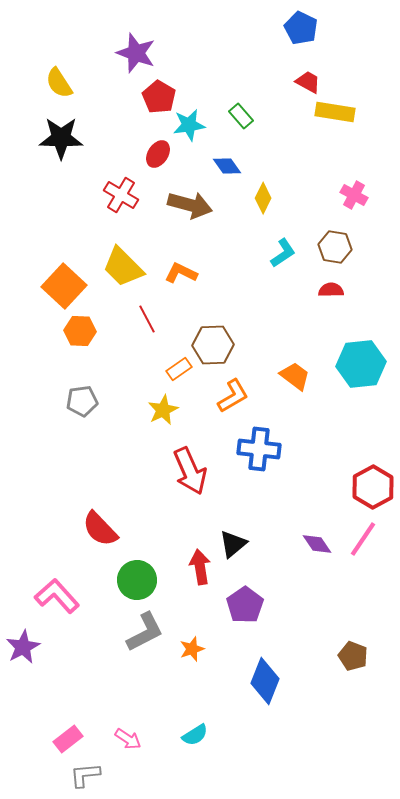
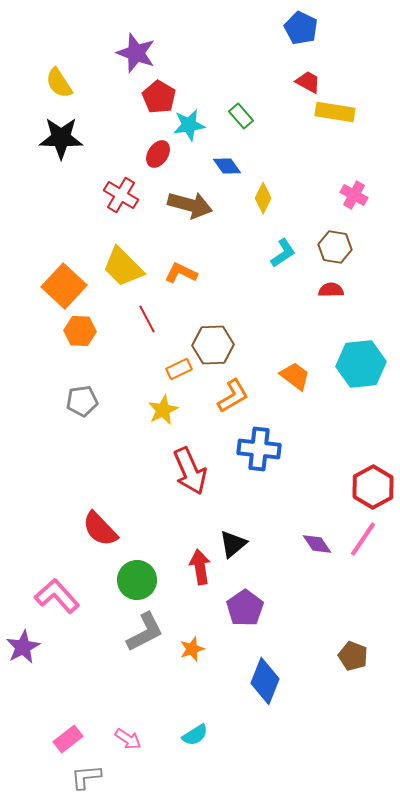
orange rectangle at (179, 369): rotated 10 degrees clockwise
purple pentagon at (245, 605): moved 3 px down
gray L-shape at (85, 775): moved 1 px right, 2 px down
